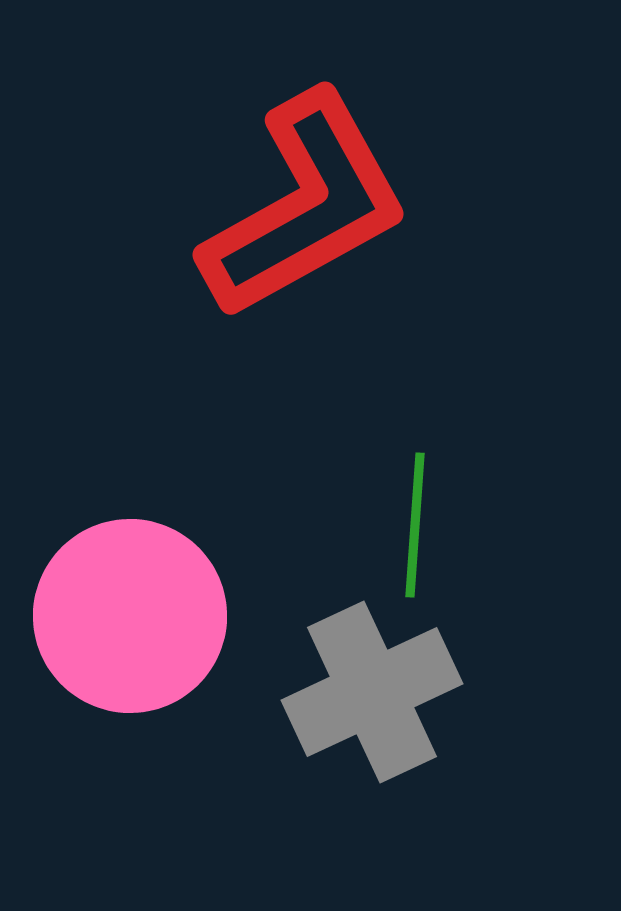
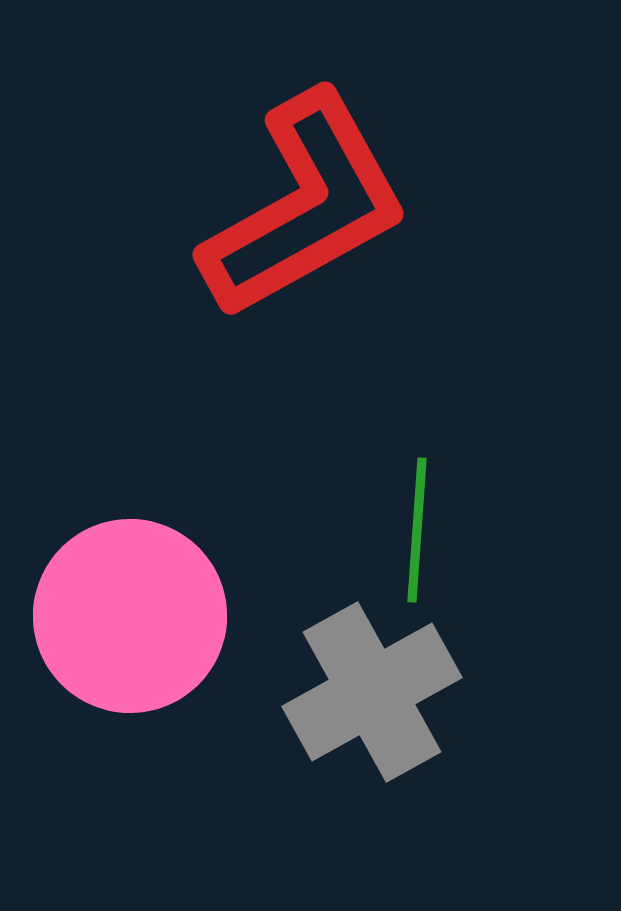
green line: moved 2 px right, 5 px down
gray cross: rotated 4 degrees counterclockwise
